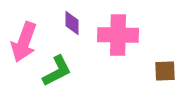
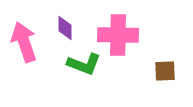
purple diamond: moved 7 px left, 5 px down
pink arrow: rotated 141 degrees clockwise
green L-shape: moved 27 px right, 7 px up; rotated 48 degrees clockwise
